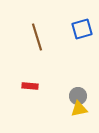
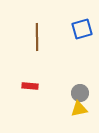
brown line: rotated 16 degrees clockwise
gray circle: moved 2 px right, 3 px up
